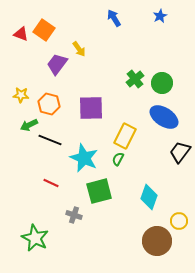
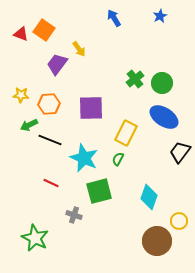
orange hexagon: rotated 20 degrees counterclockwise
yellow rectangle: moved 1 px right, 3 px up
